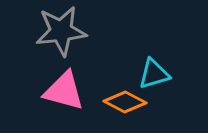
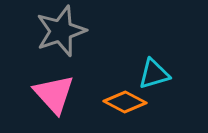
gray star: rotated 12 degrees counterclockwise
pink triangle: moved 10 px left, 3 px down; rotated 33 degrees clockwise
